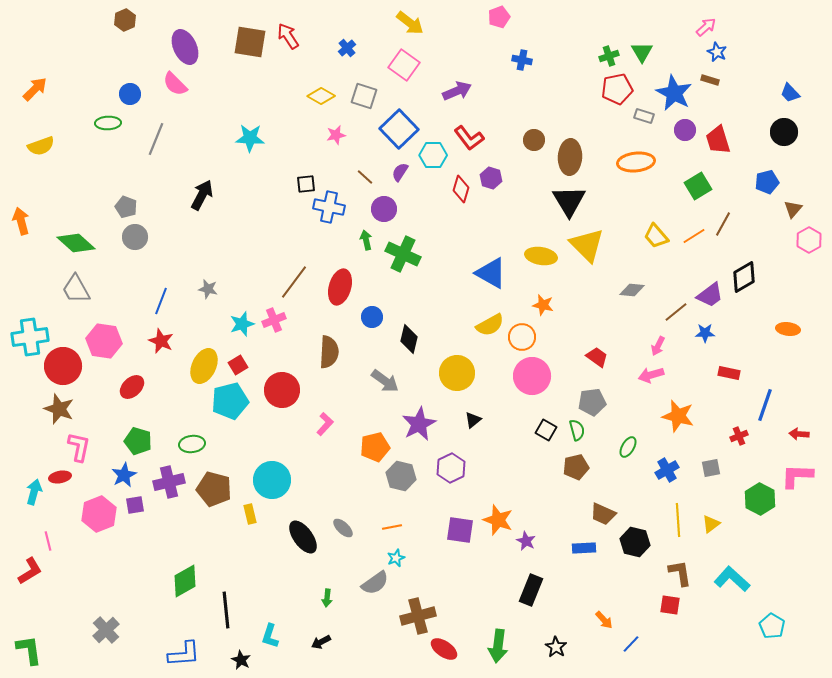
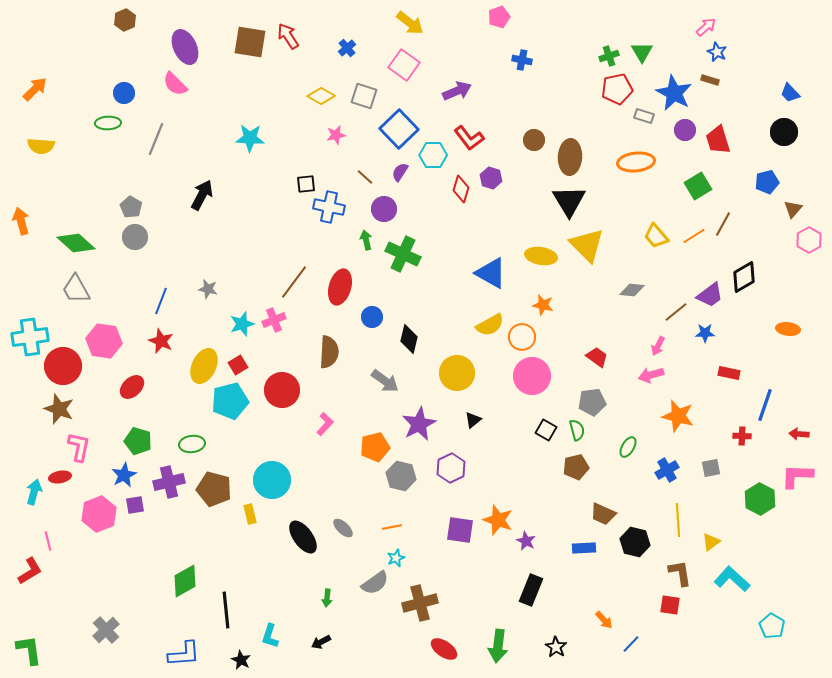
blue circle at (130, 94): moved 6 px left, 1 px up
yellow semicircle at (41, 146): rotated 24 degrees clockwise
gray pentagon at (126, 207): moved 5 px right; rotated 10 degrees clockwise
red cross at (739, 436): moved 3 px right; rotated 24 degrees clockwise
yellow triangle at (711, 524): moved 18 px down
brown cross at (418, 616): moved 2 px right, 13 px up
